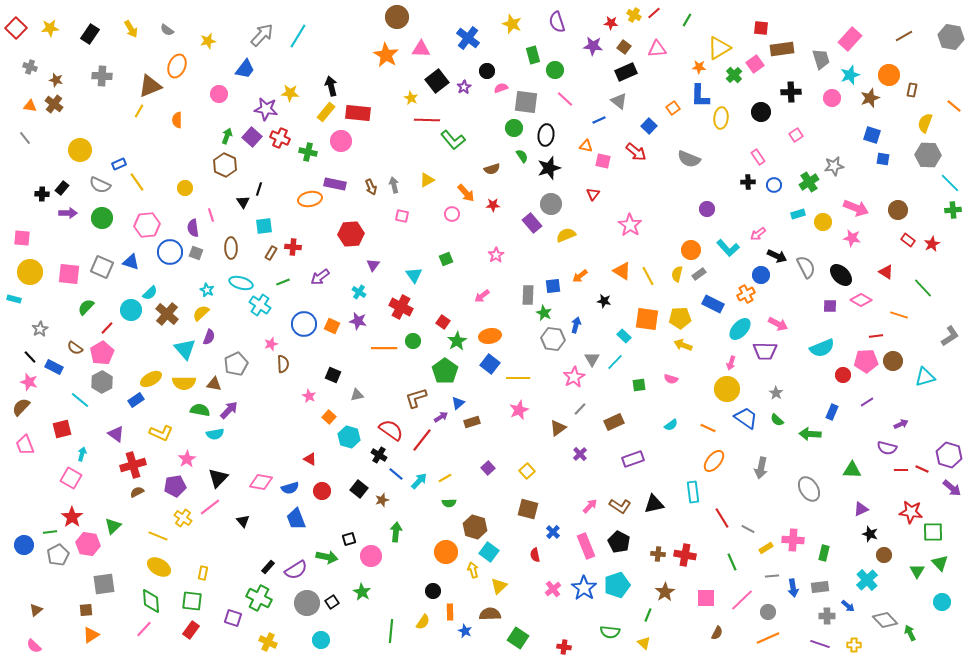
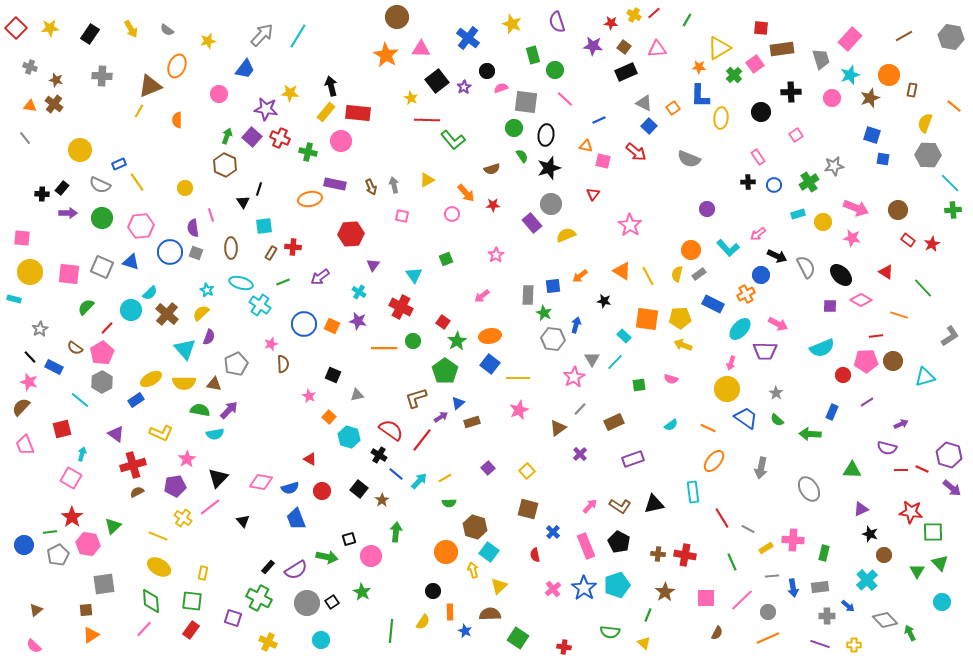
gray triangle at (619, 101): moved 25 px right, 2 px down; rotated 12 degrees counterclockwise
pink hexagon at (147, 225): moved 6 px left, 1 px down
brown star at (382, 500): rotated 16 degrees counterclockwise
